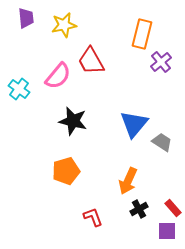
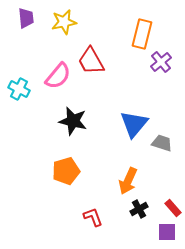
yellow star: moved 3 px up
cyan cross: rotated 10 degrees counterclockwise
gray trapezoid: moved 1 px down; rotated 15 degrees counterclockwise
purple square: moved 1 px down
